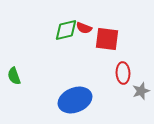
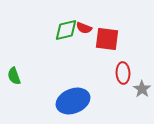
gray star: moved 1 px right, 2 px up; rotated 18 degrees counterclockwise
blue ellipse: moved 2 px left, 1 px down
